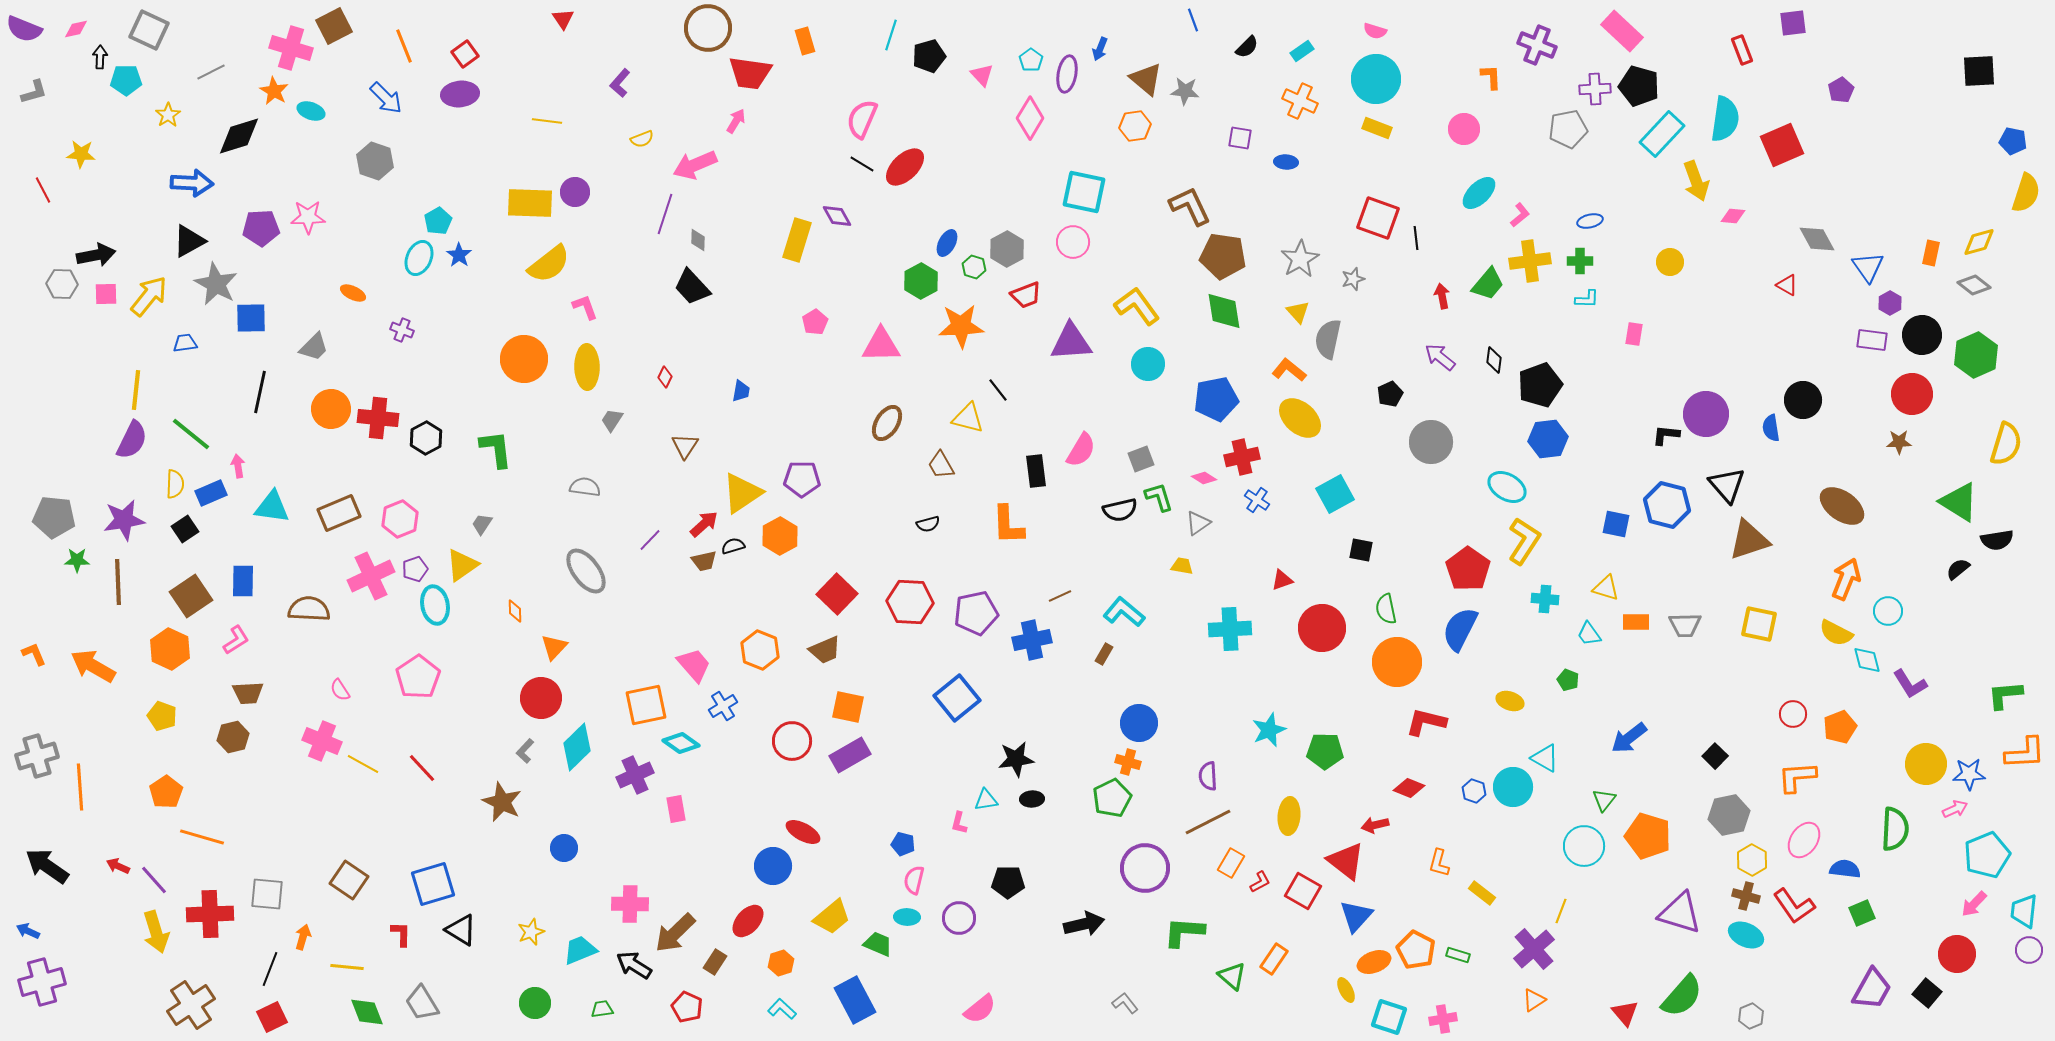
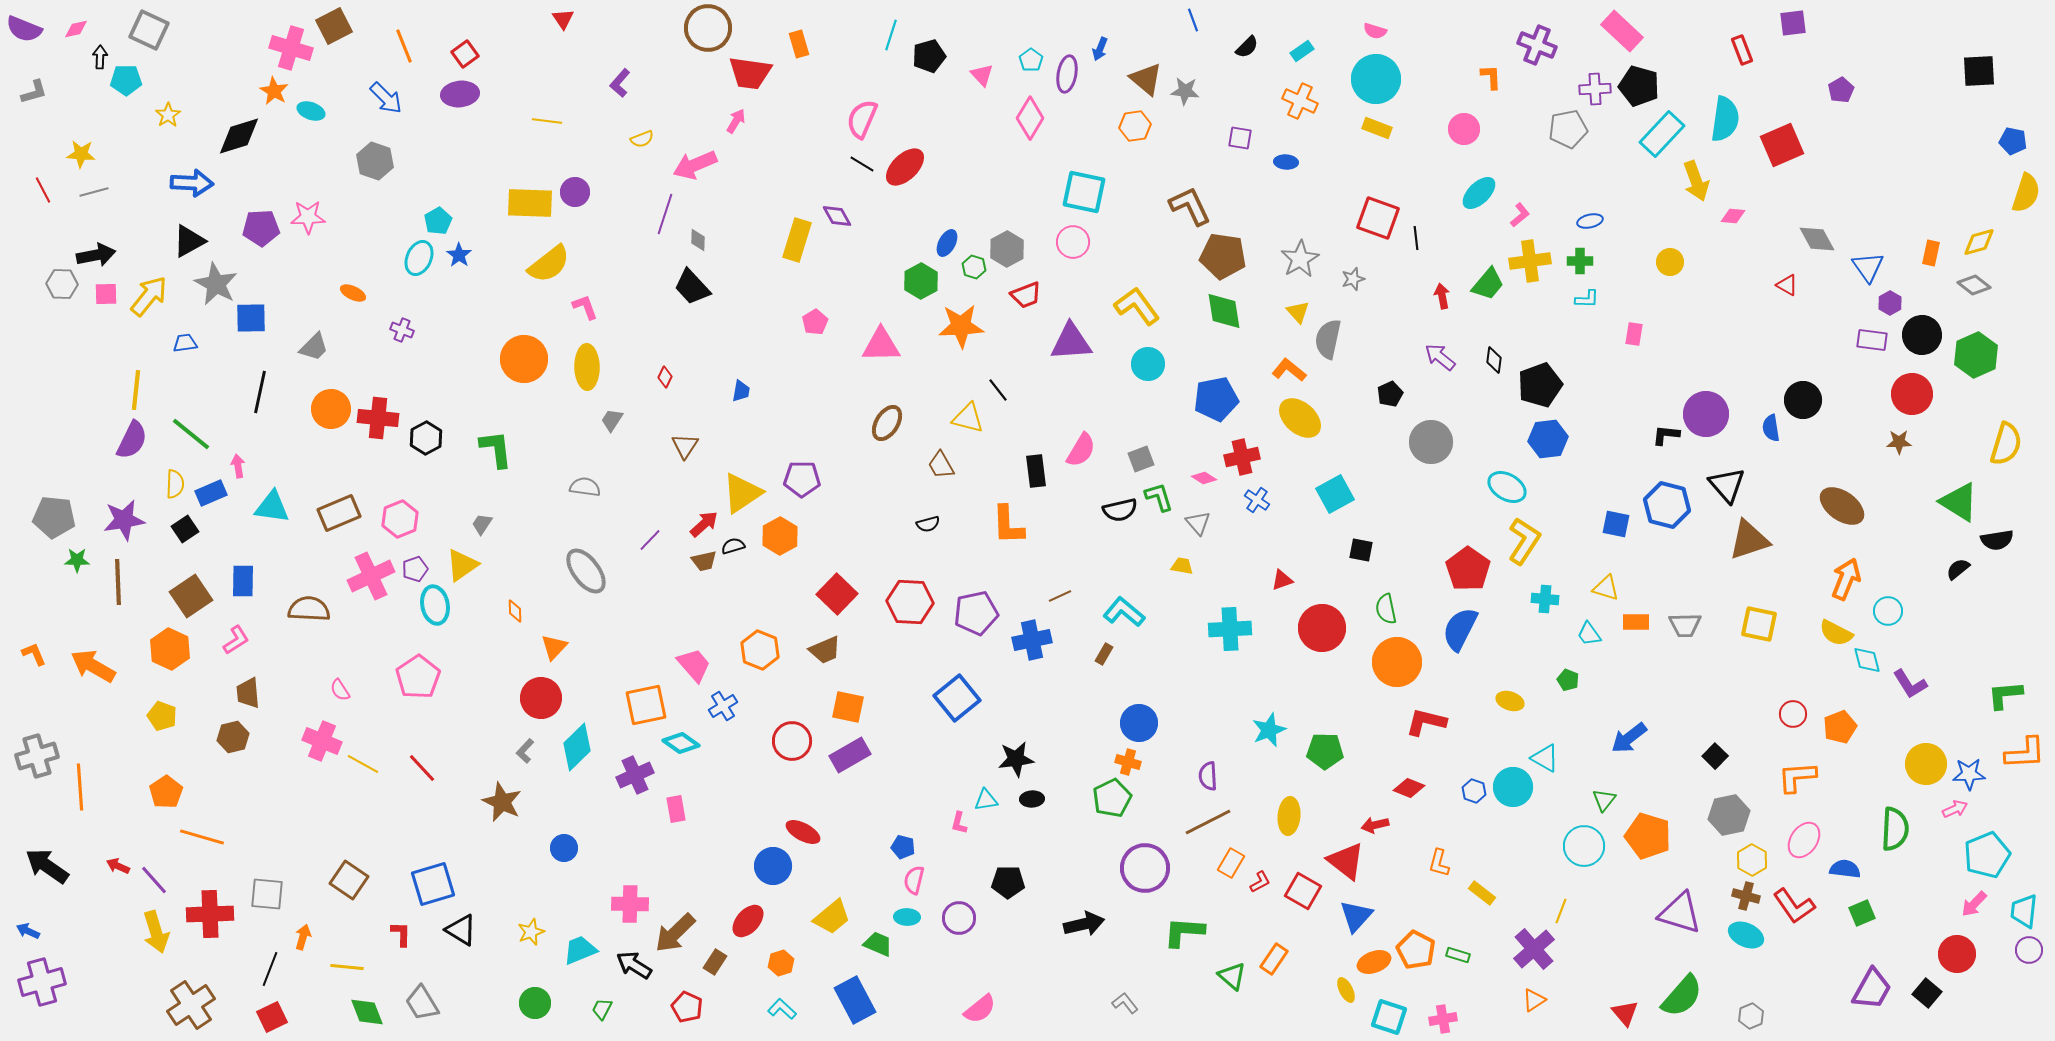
orange rectangle at (805, 41): moved 6 px left, 3 px down
gray line at (211, 72): moved 117 px left, 120 px down; rotated 12 degrees clockwise
gray triangle at (1198, 523): rotated 36 degrees counterclockwise
brown trapezoid at (248, 693): rotated 88 degrees clockwise
blue pentagon at (903, 844): moved 3 px down
green trapezoid at (602, 1009): rotated 55 degrees counterclockwise
